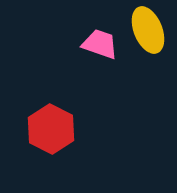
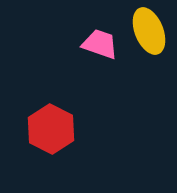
yellow ellipse: moved 1 px right, 1 px down
